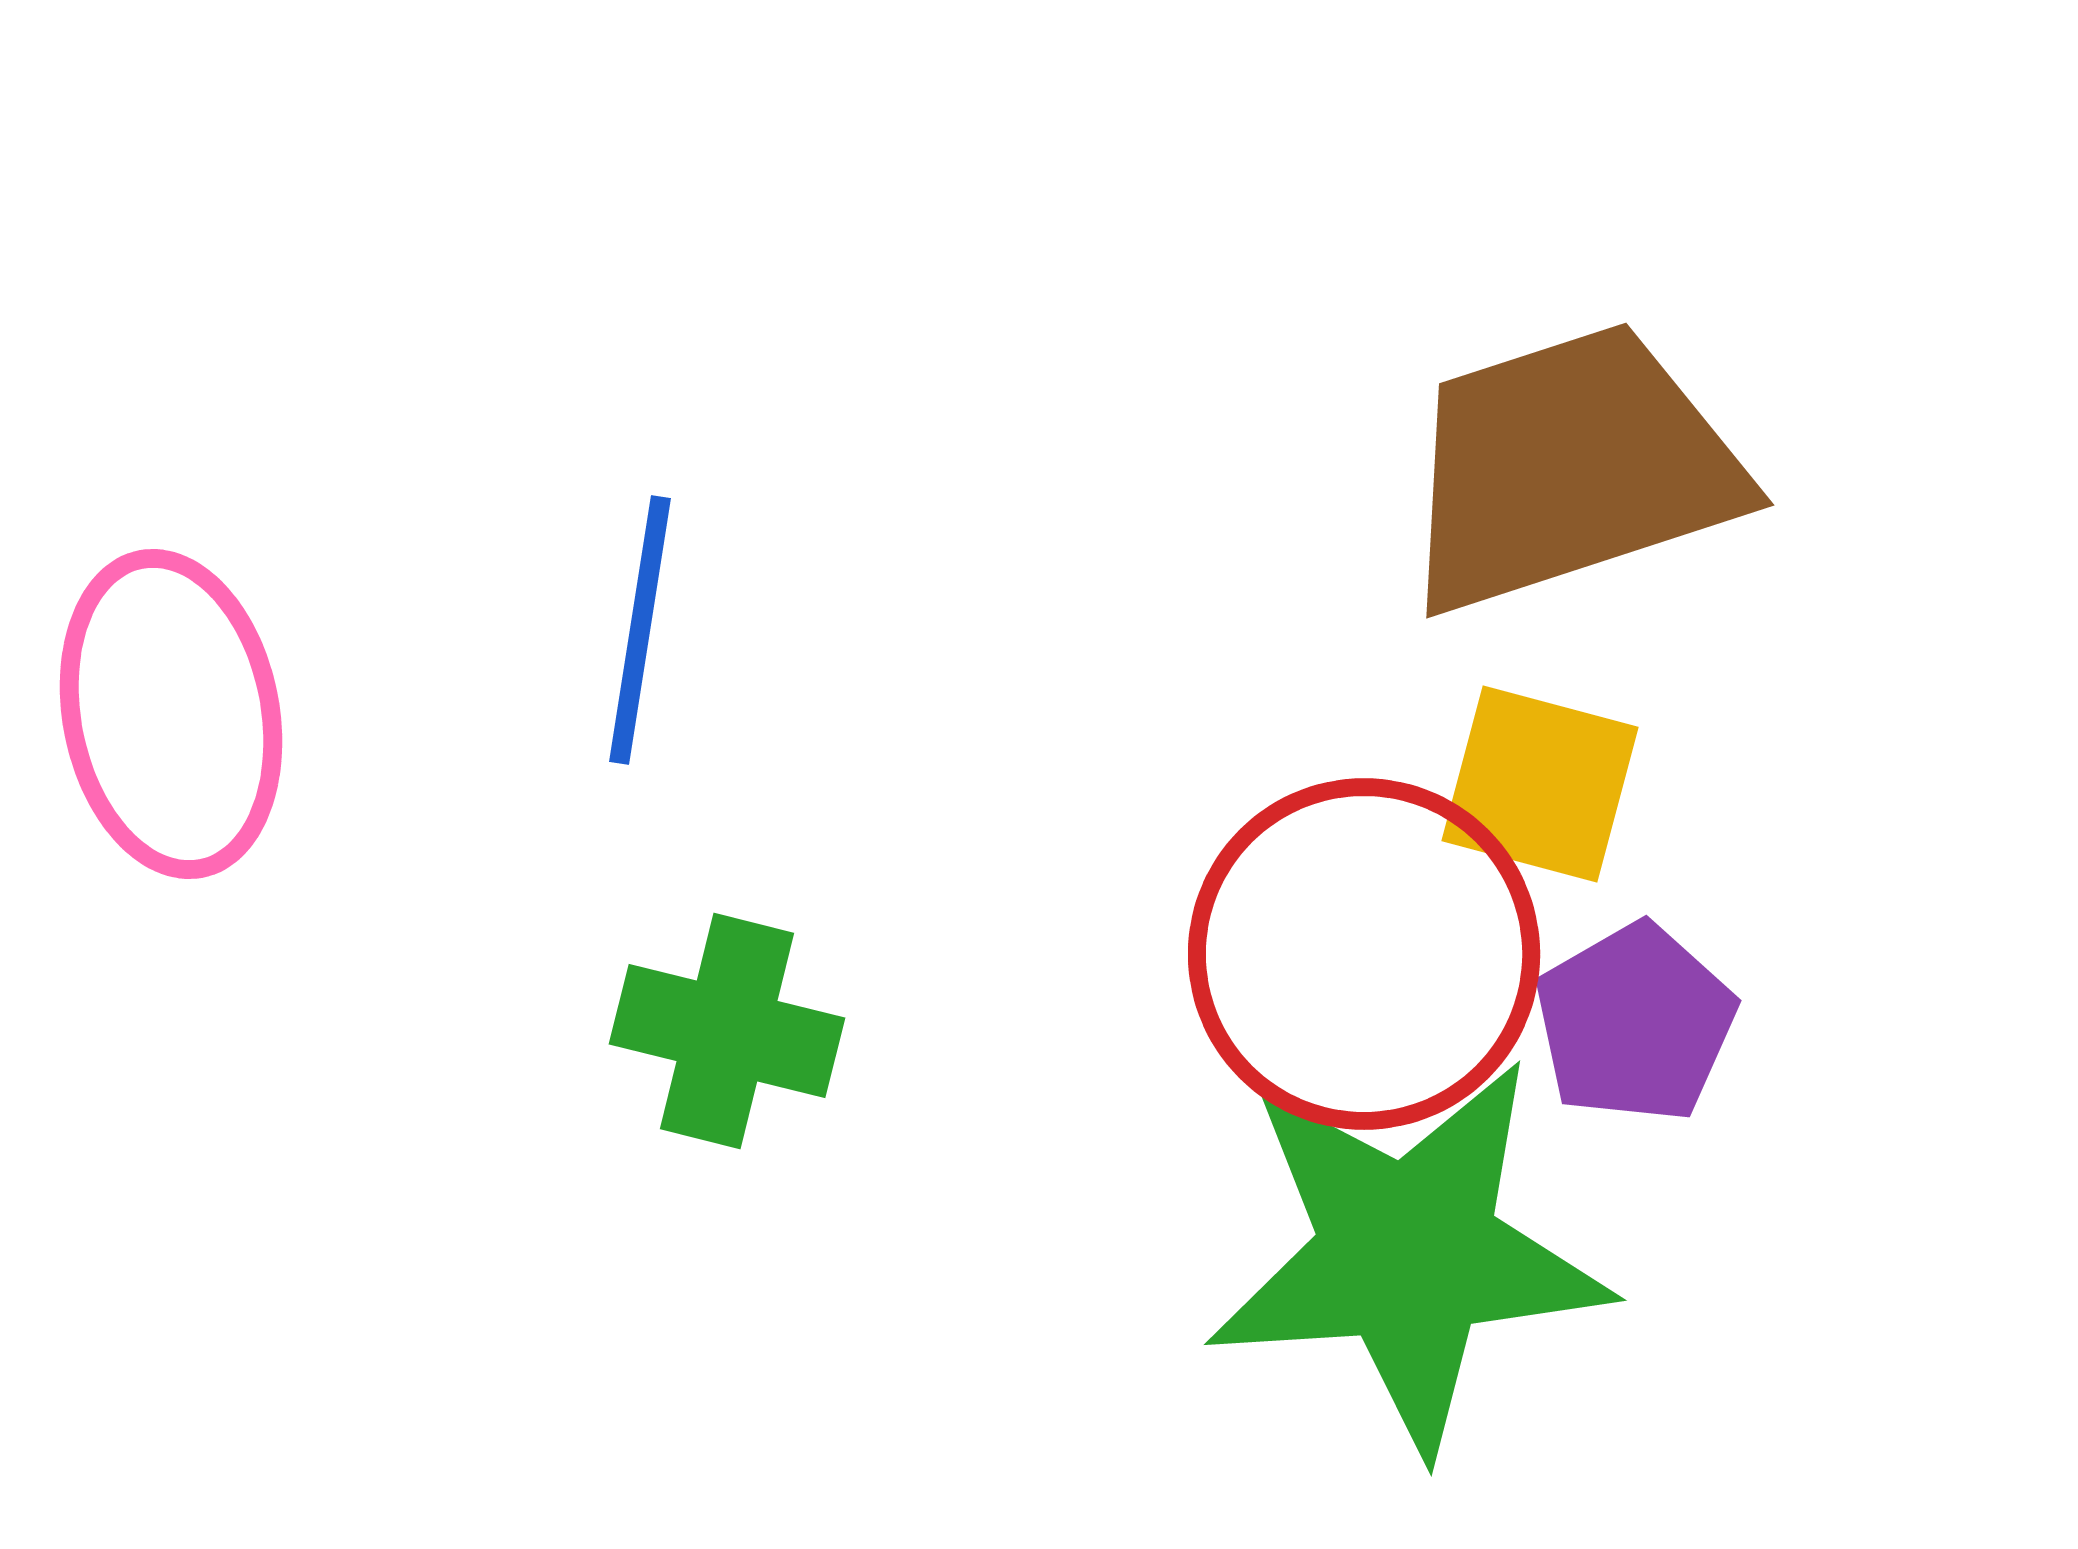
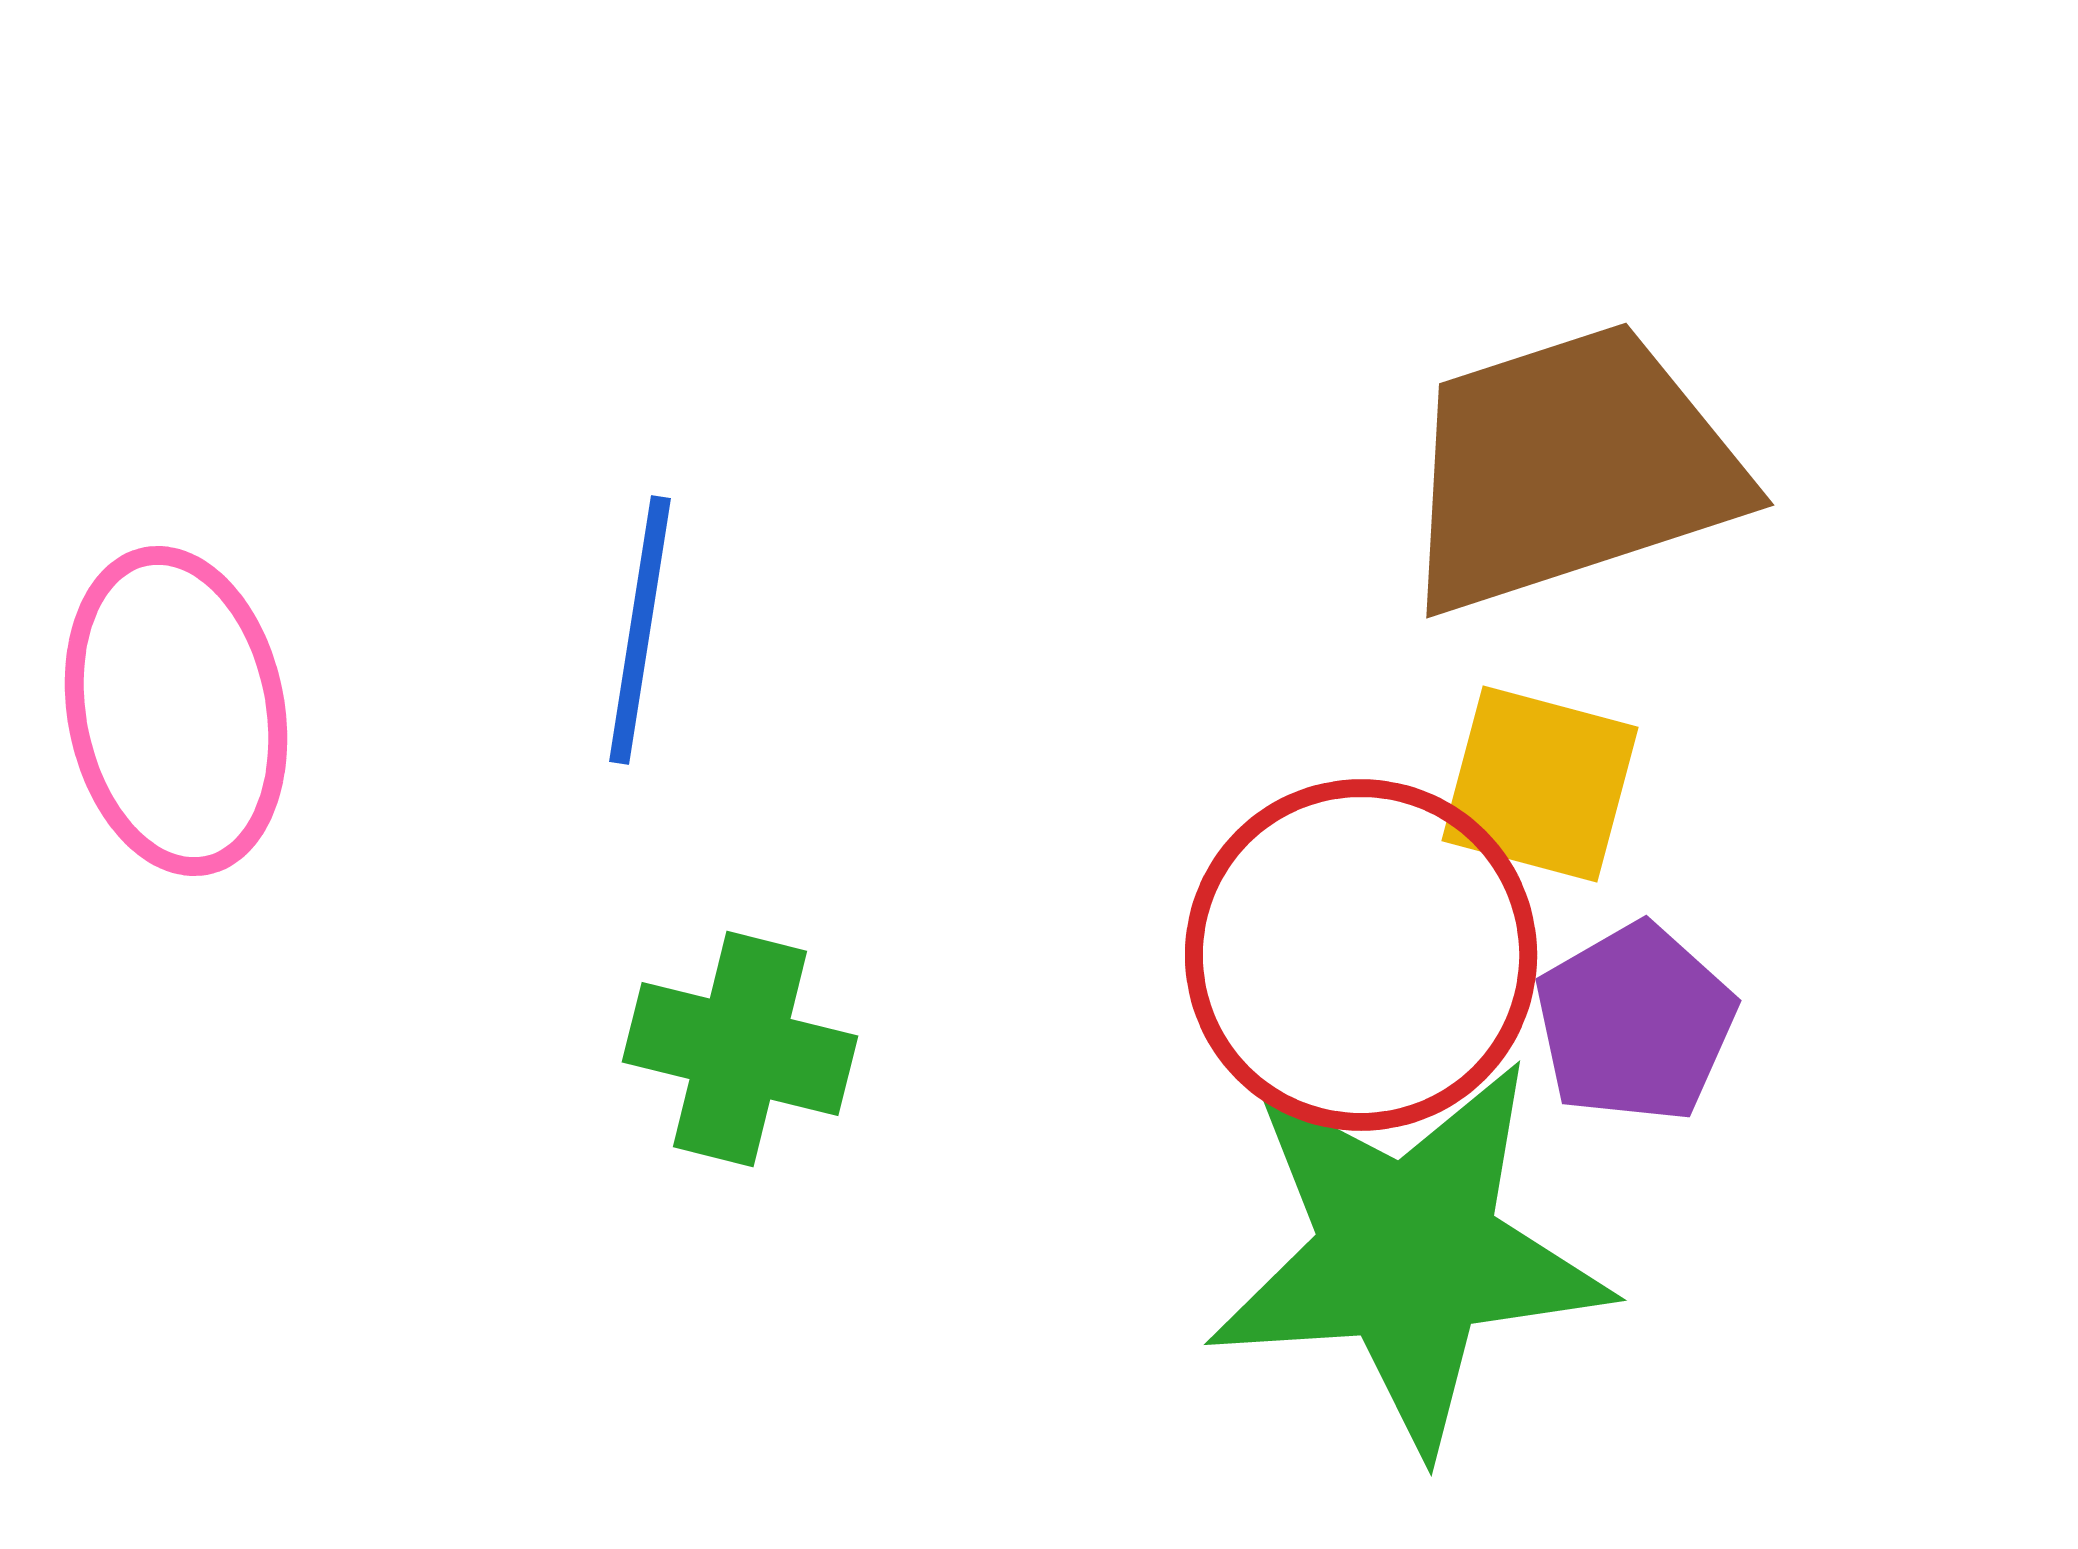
pink ellipse: moved 5 px right, 3 px up
red circle: moved 3 px left, 1 px down
green cross: moved 13 px right, 18 px down
